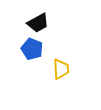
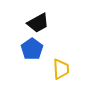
blue pentagon: rotated 15 degrees clockwise
